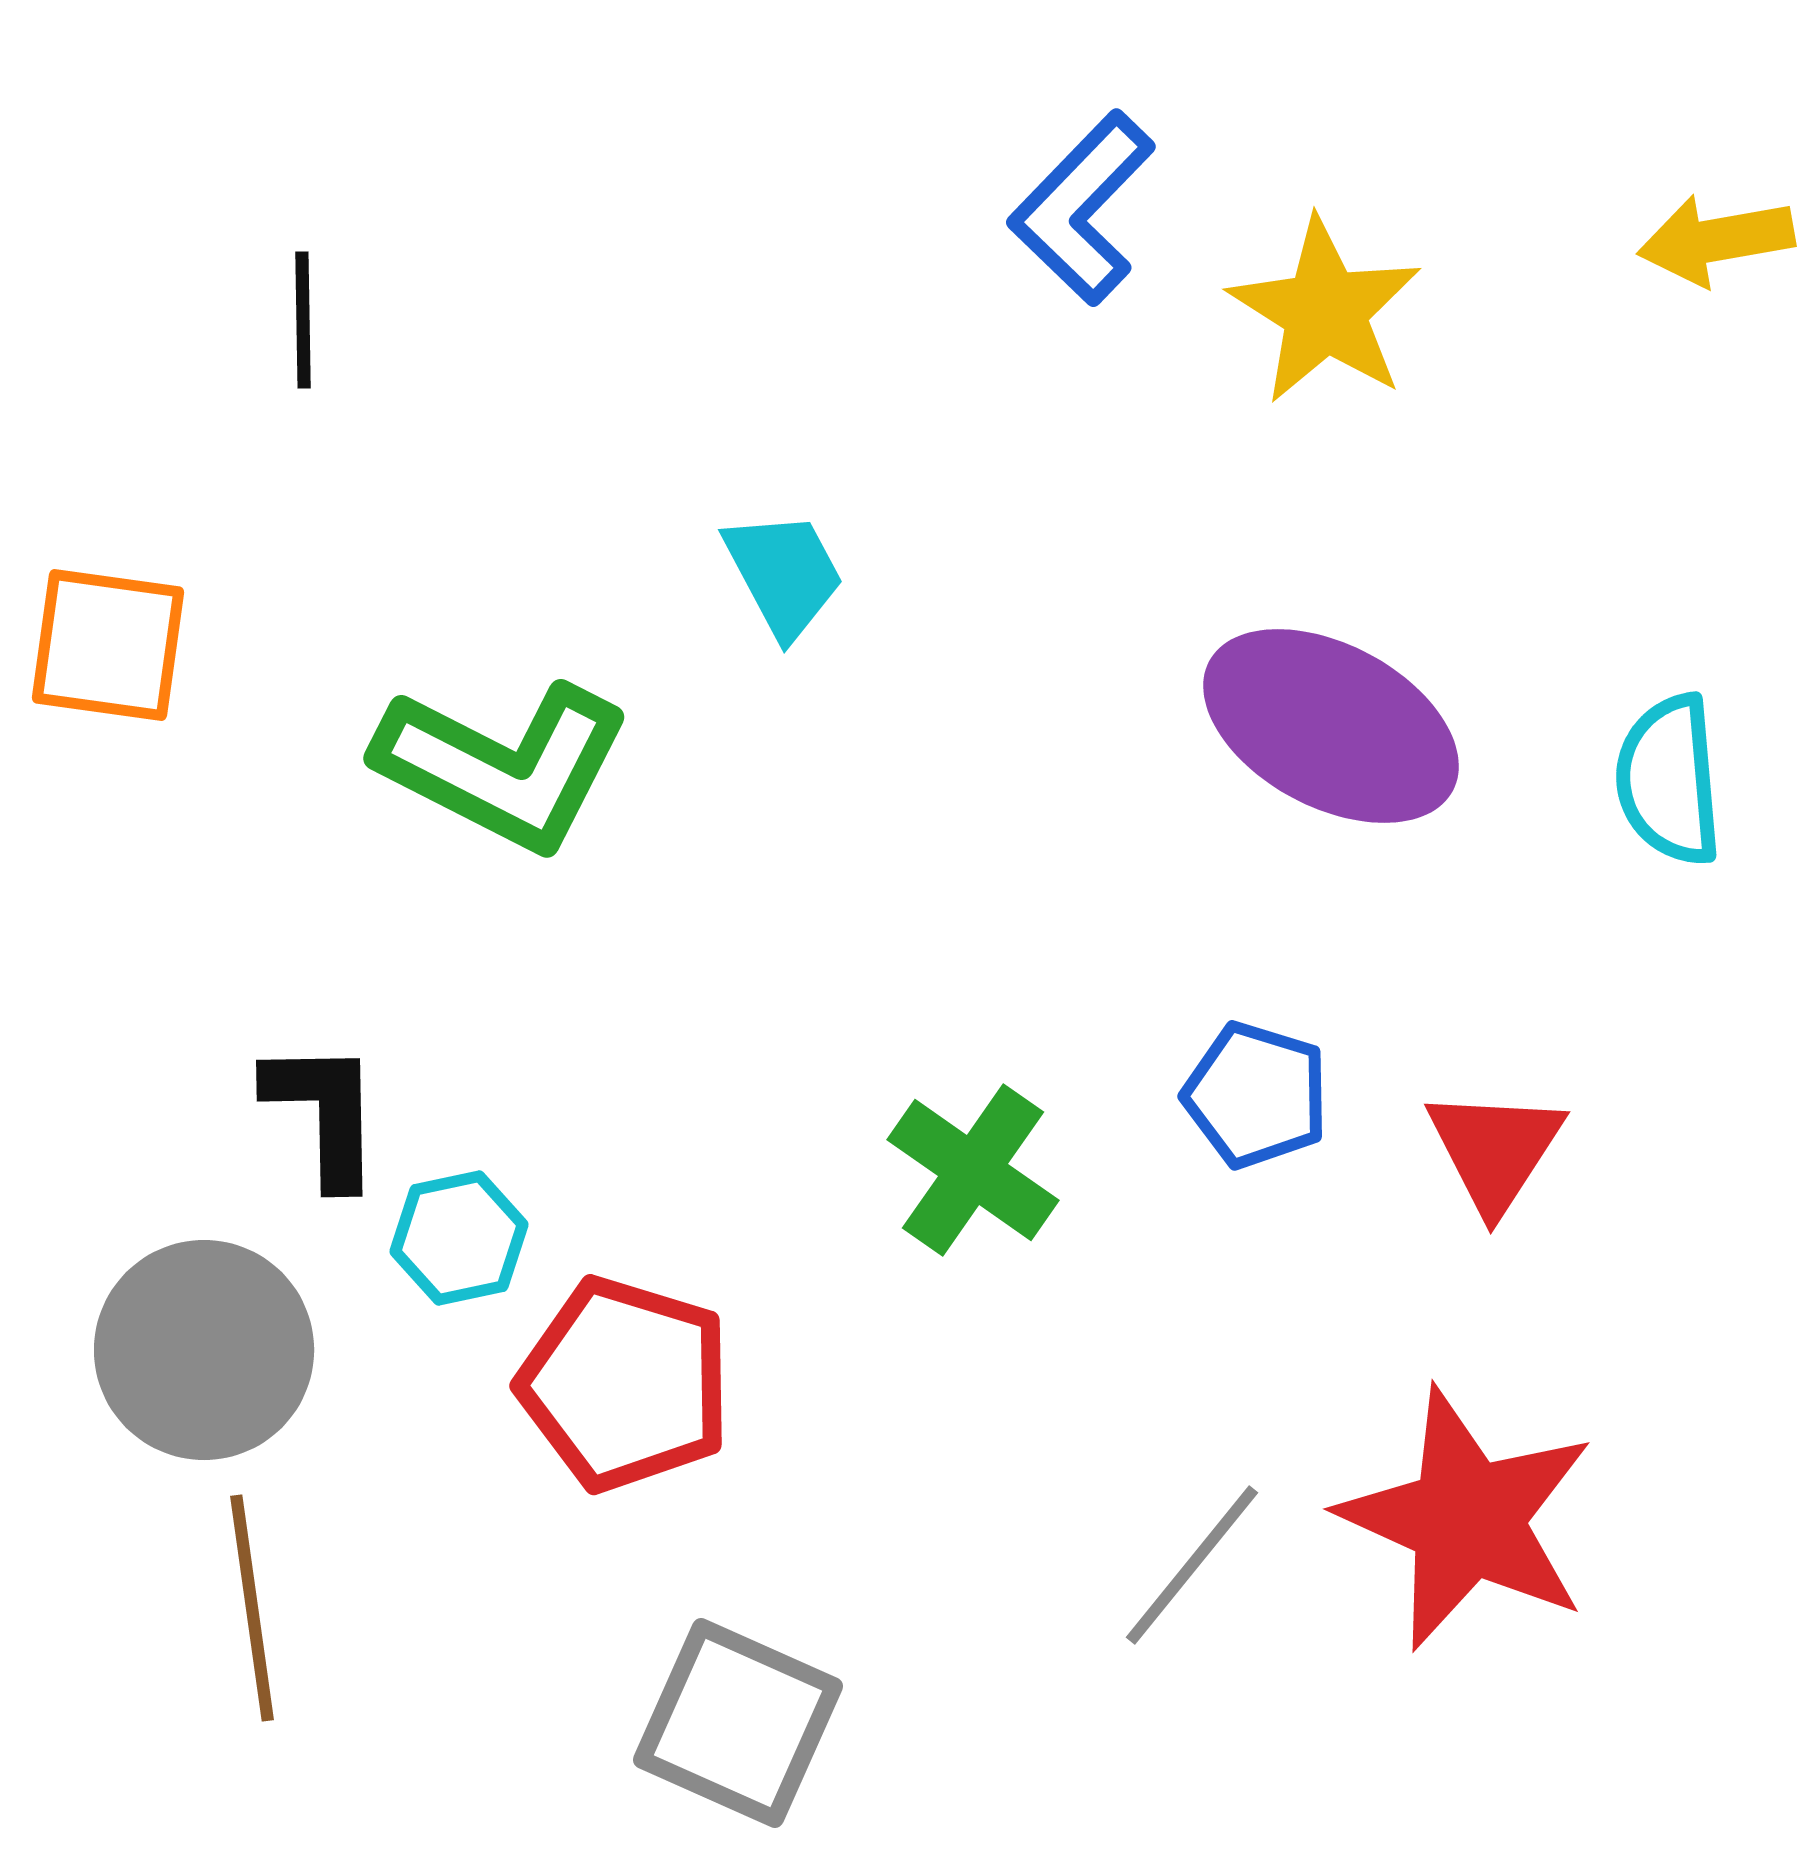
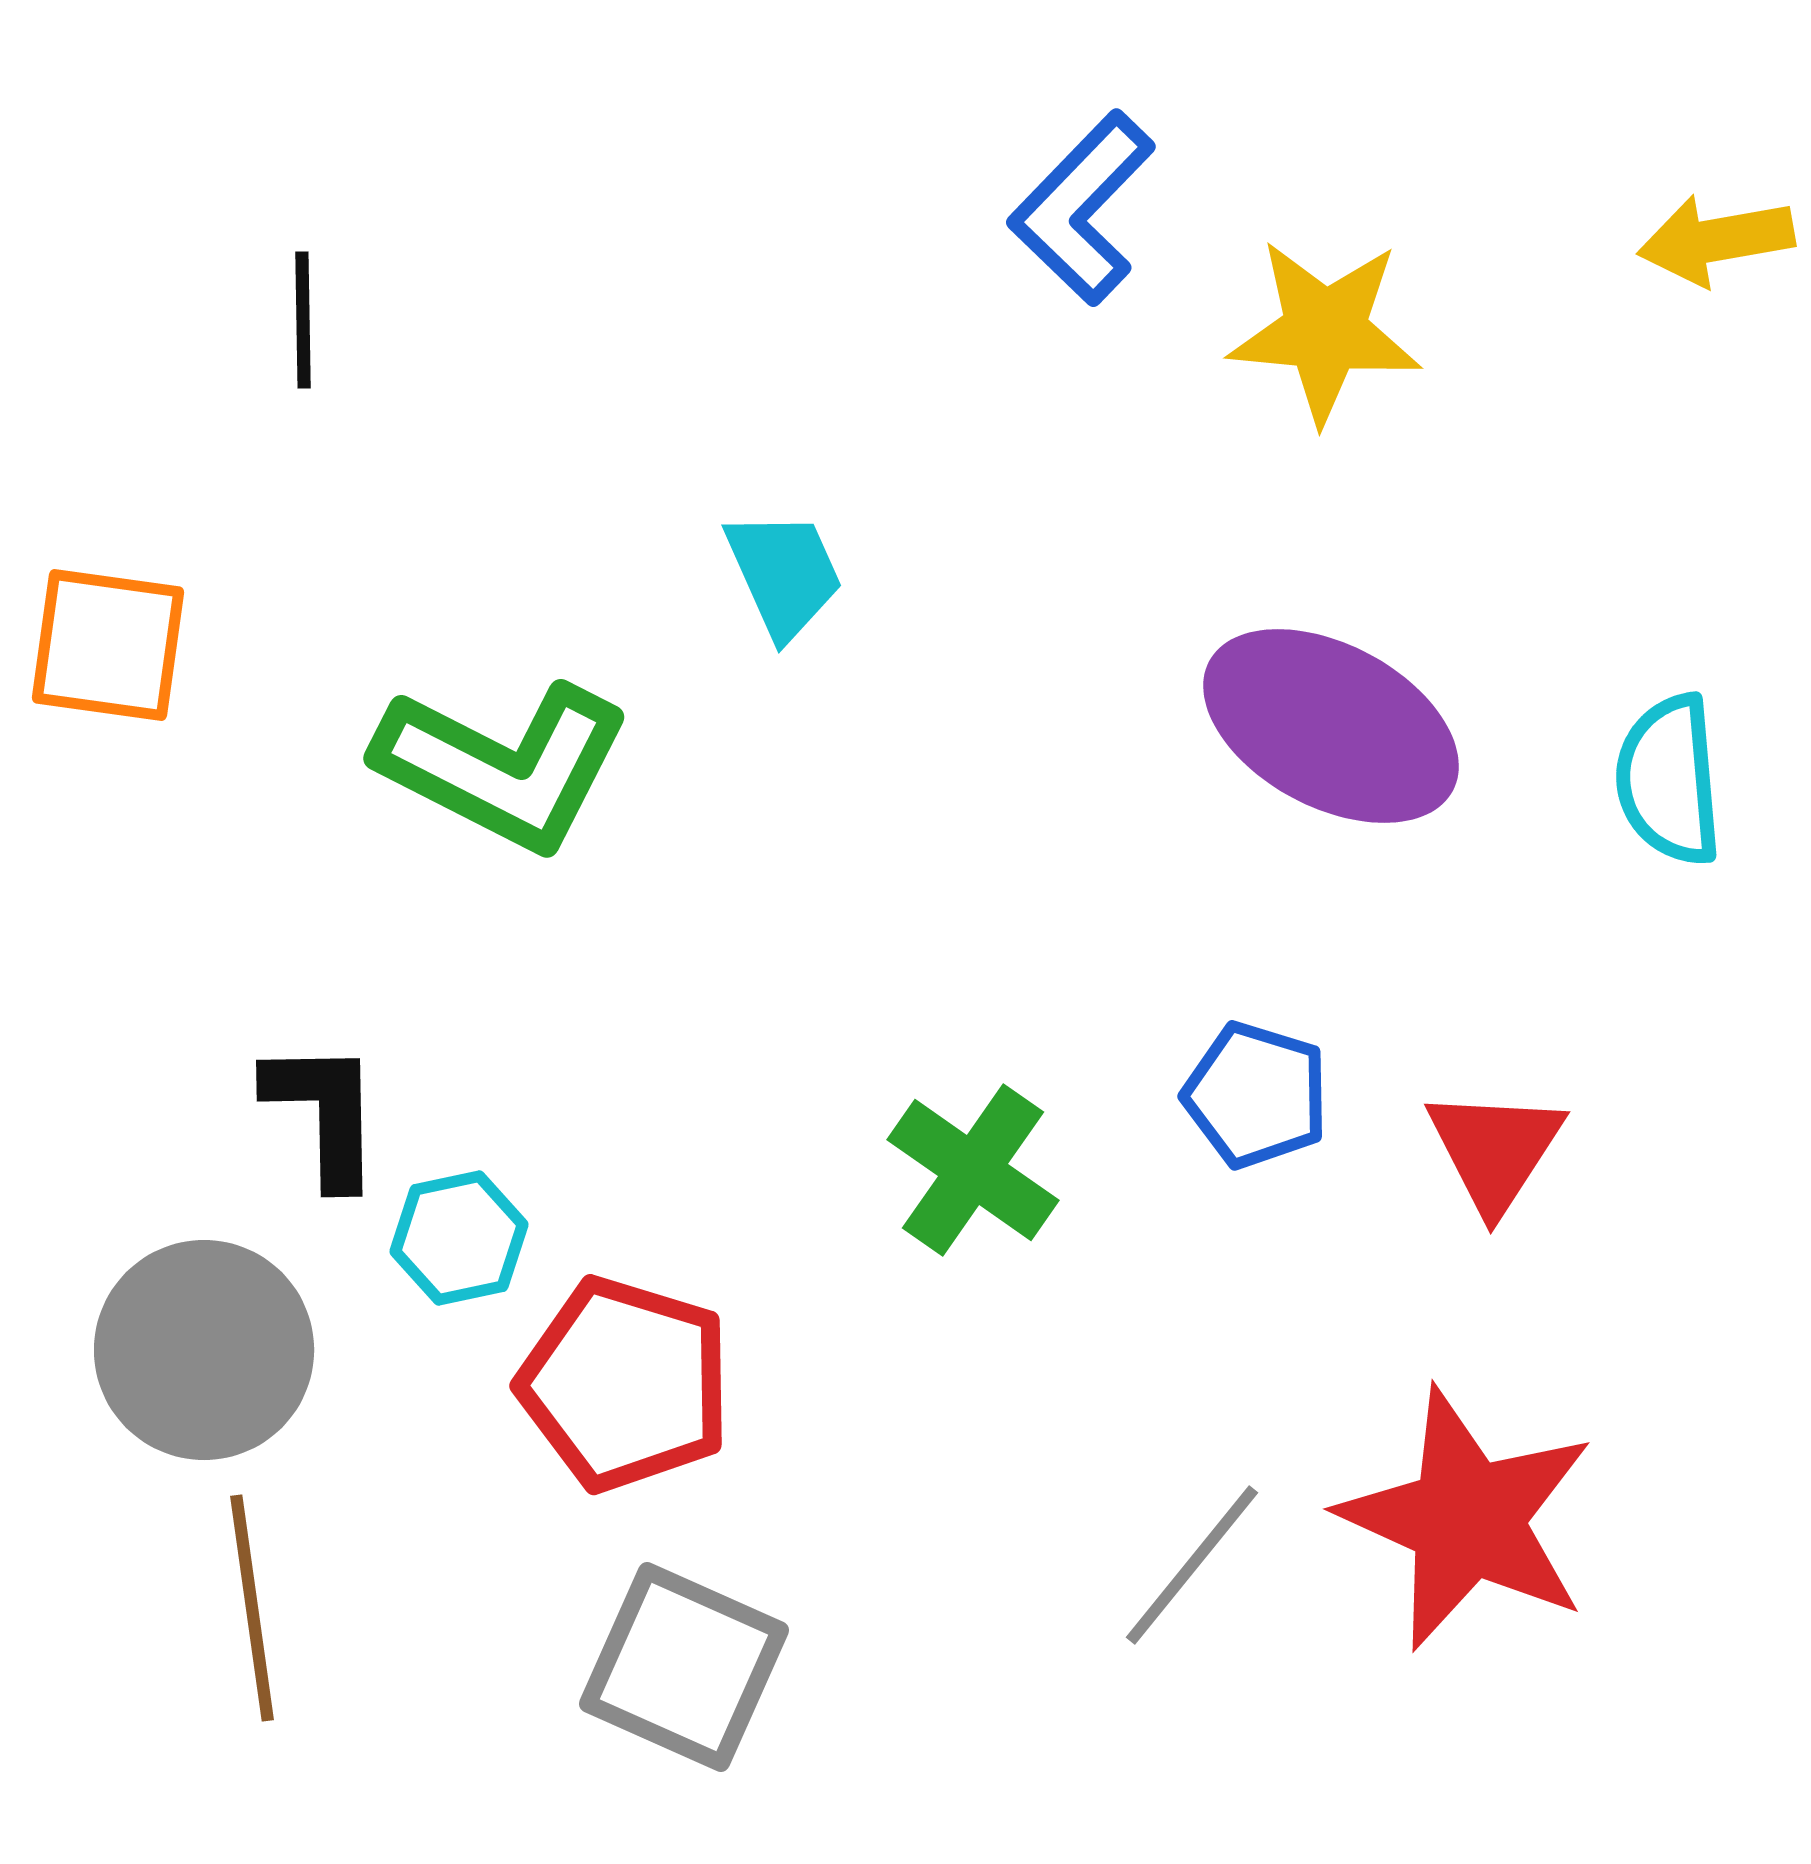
yellow star: moved 20 px down; rotated 27 degrees counterclockwise
cyan trapezoid: rotated 4 degrees clockwise
gray square: moved 54 px left, 56 px up
